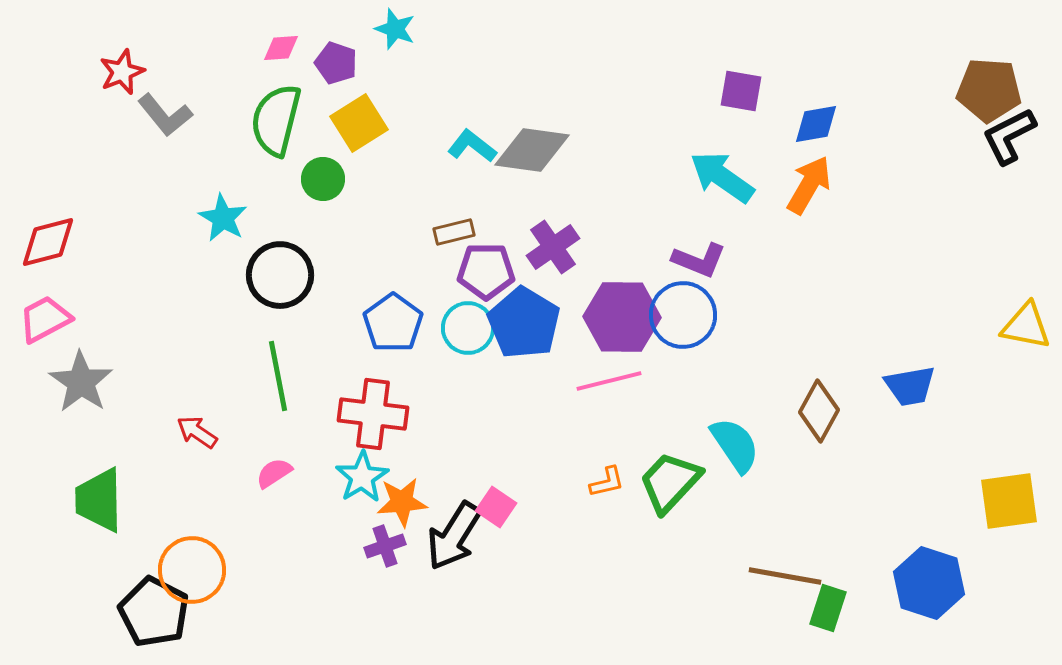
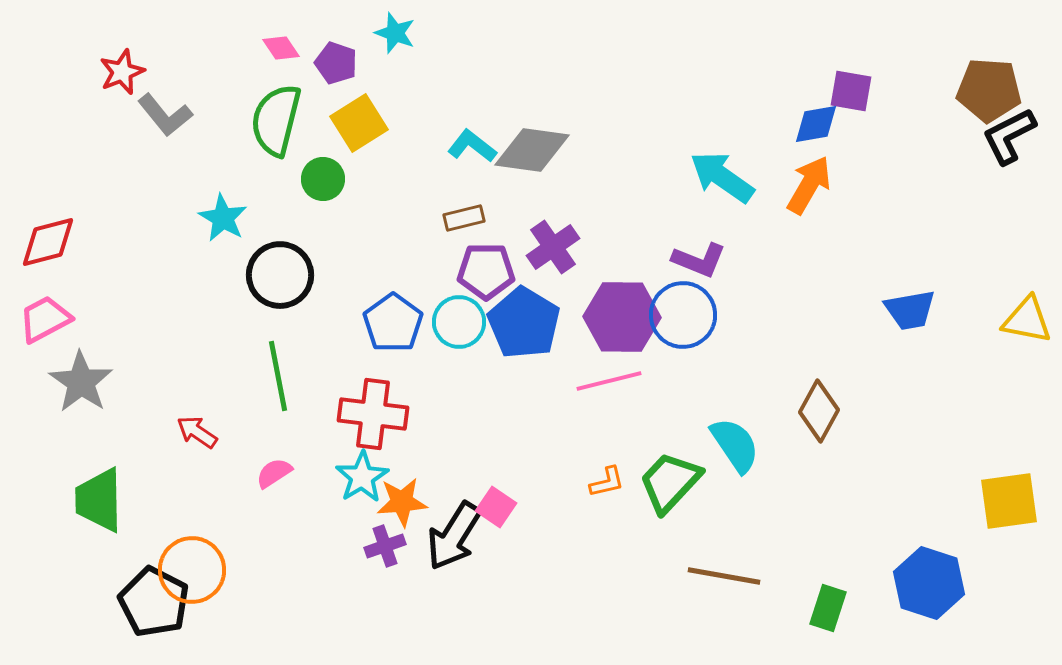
cyan star at (395, 29): moved 4 px down
pink diamond at (281, 48): rotated 60 degrees clockwise
purple square at (741, 91): moved 110 px right
brown rectangle at (454, 232): moved 10 px right, 14 px up
yellow triangle at (1026, 326): moved 1 px right, 6 px up
cyan circle at (468, 328): moved 9 px left, 6 px up
blue trapezoid at (910, 386): moved 76 px up
brown line at (785, 576): moved 61 px left
black pentagon at (154, 612): moved 10 px up
